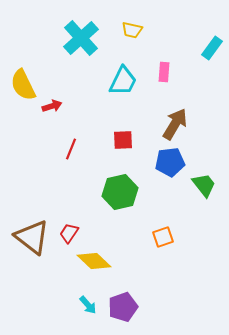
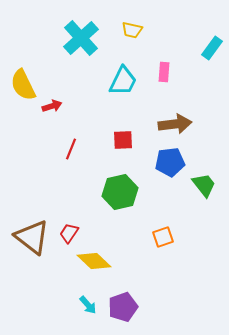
brown arrow: rotated 52 degrees clockwise
